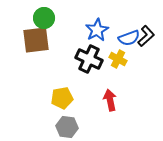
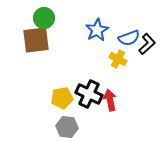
black L-shape: moved 1 px right, 8 px down
black cross: moved 35 px down
